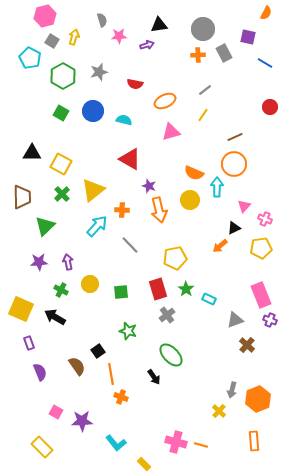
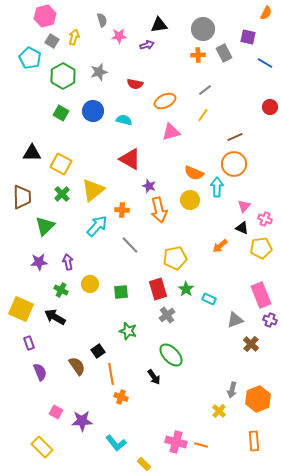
black triangle at (234, 228): moved 8 px right; rotated 48 degrees clockwise
brown cross at (247, 345): moved 4 px right, 1 px up
